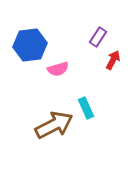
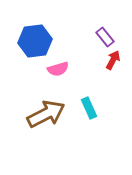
purple rectangle: moved 7 px right; rotated 72 degrees counterclockwise
blue hexagon: moved 5 px right, 4 px up
cyan rectangle: moved 3 px right
brown arrow: moved 8 px left, 11 px up
